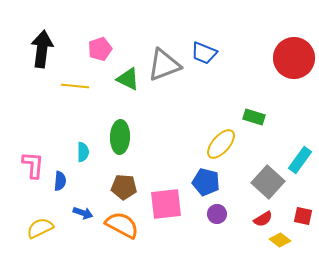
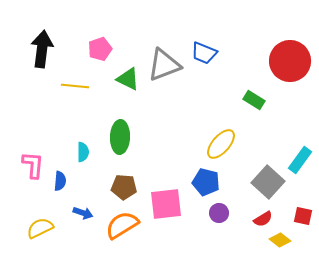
red circle: moved 4 px left, 3 px down
green rectangle: moved 17 px up; rotated 15 degrees clockwise
purple circle: moved 2 px right, 1 px up
orange semicircle: rotated 60 degrees counterclockwise
